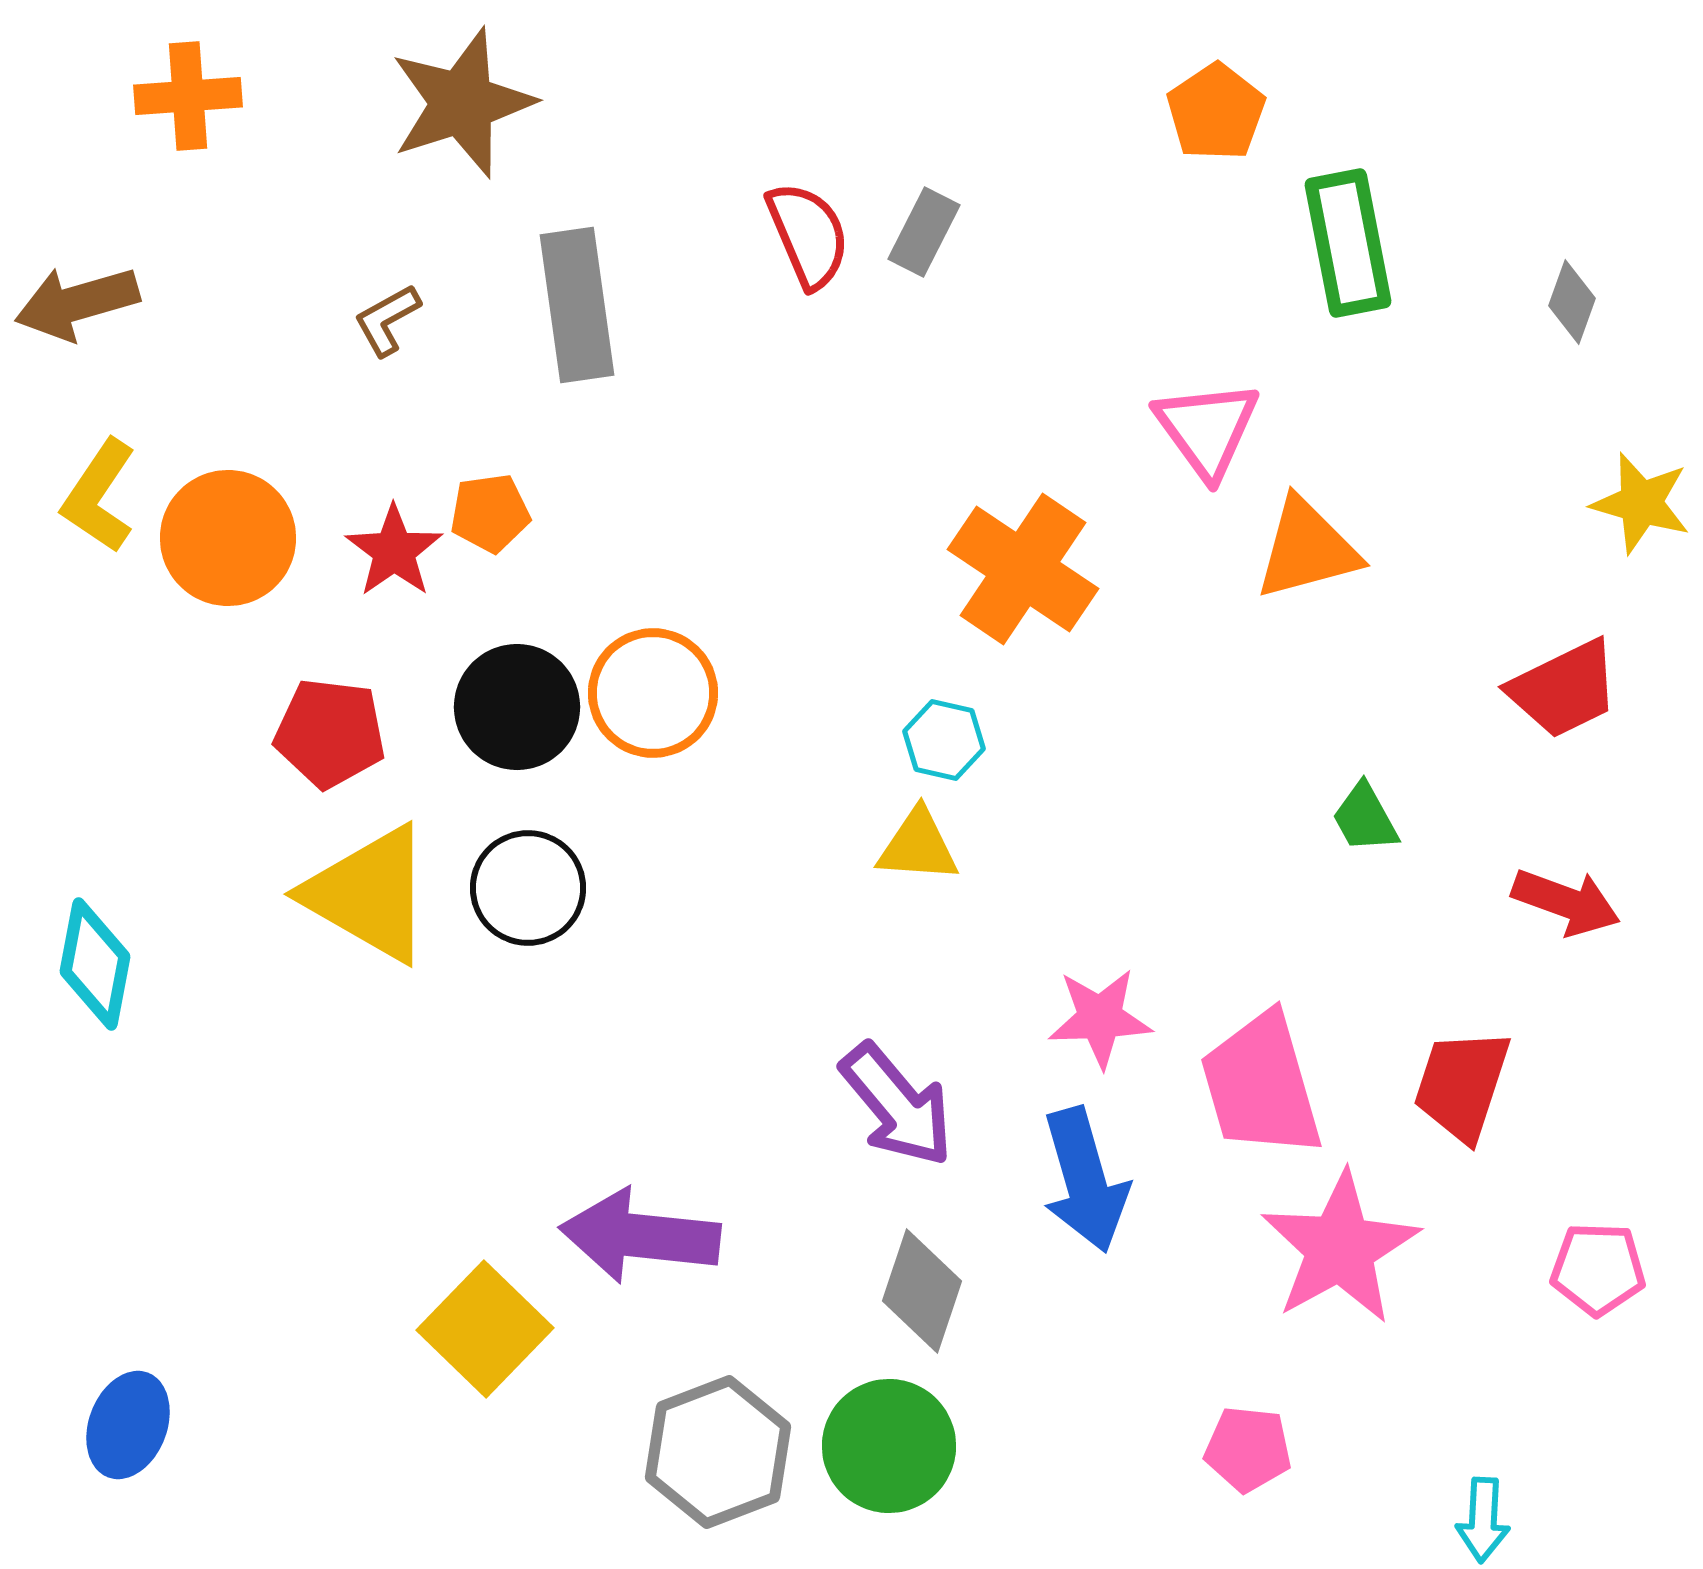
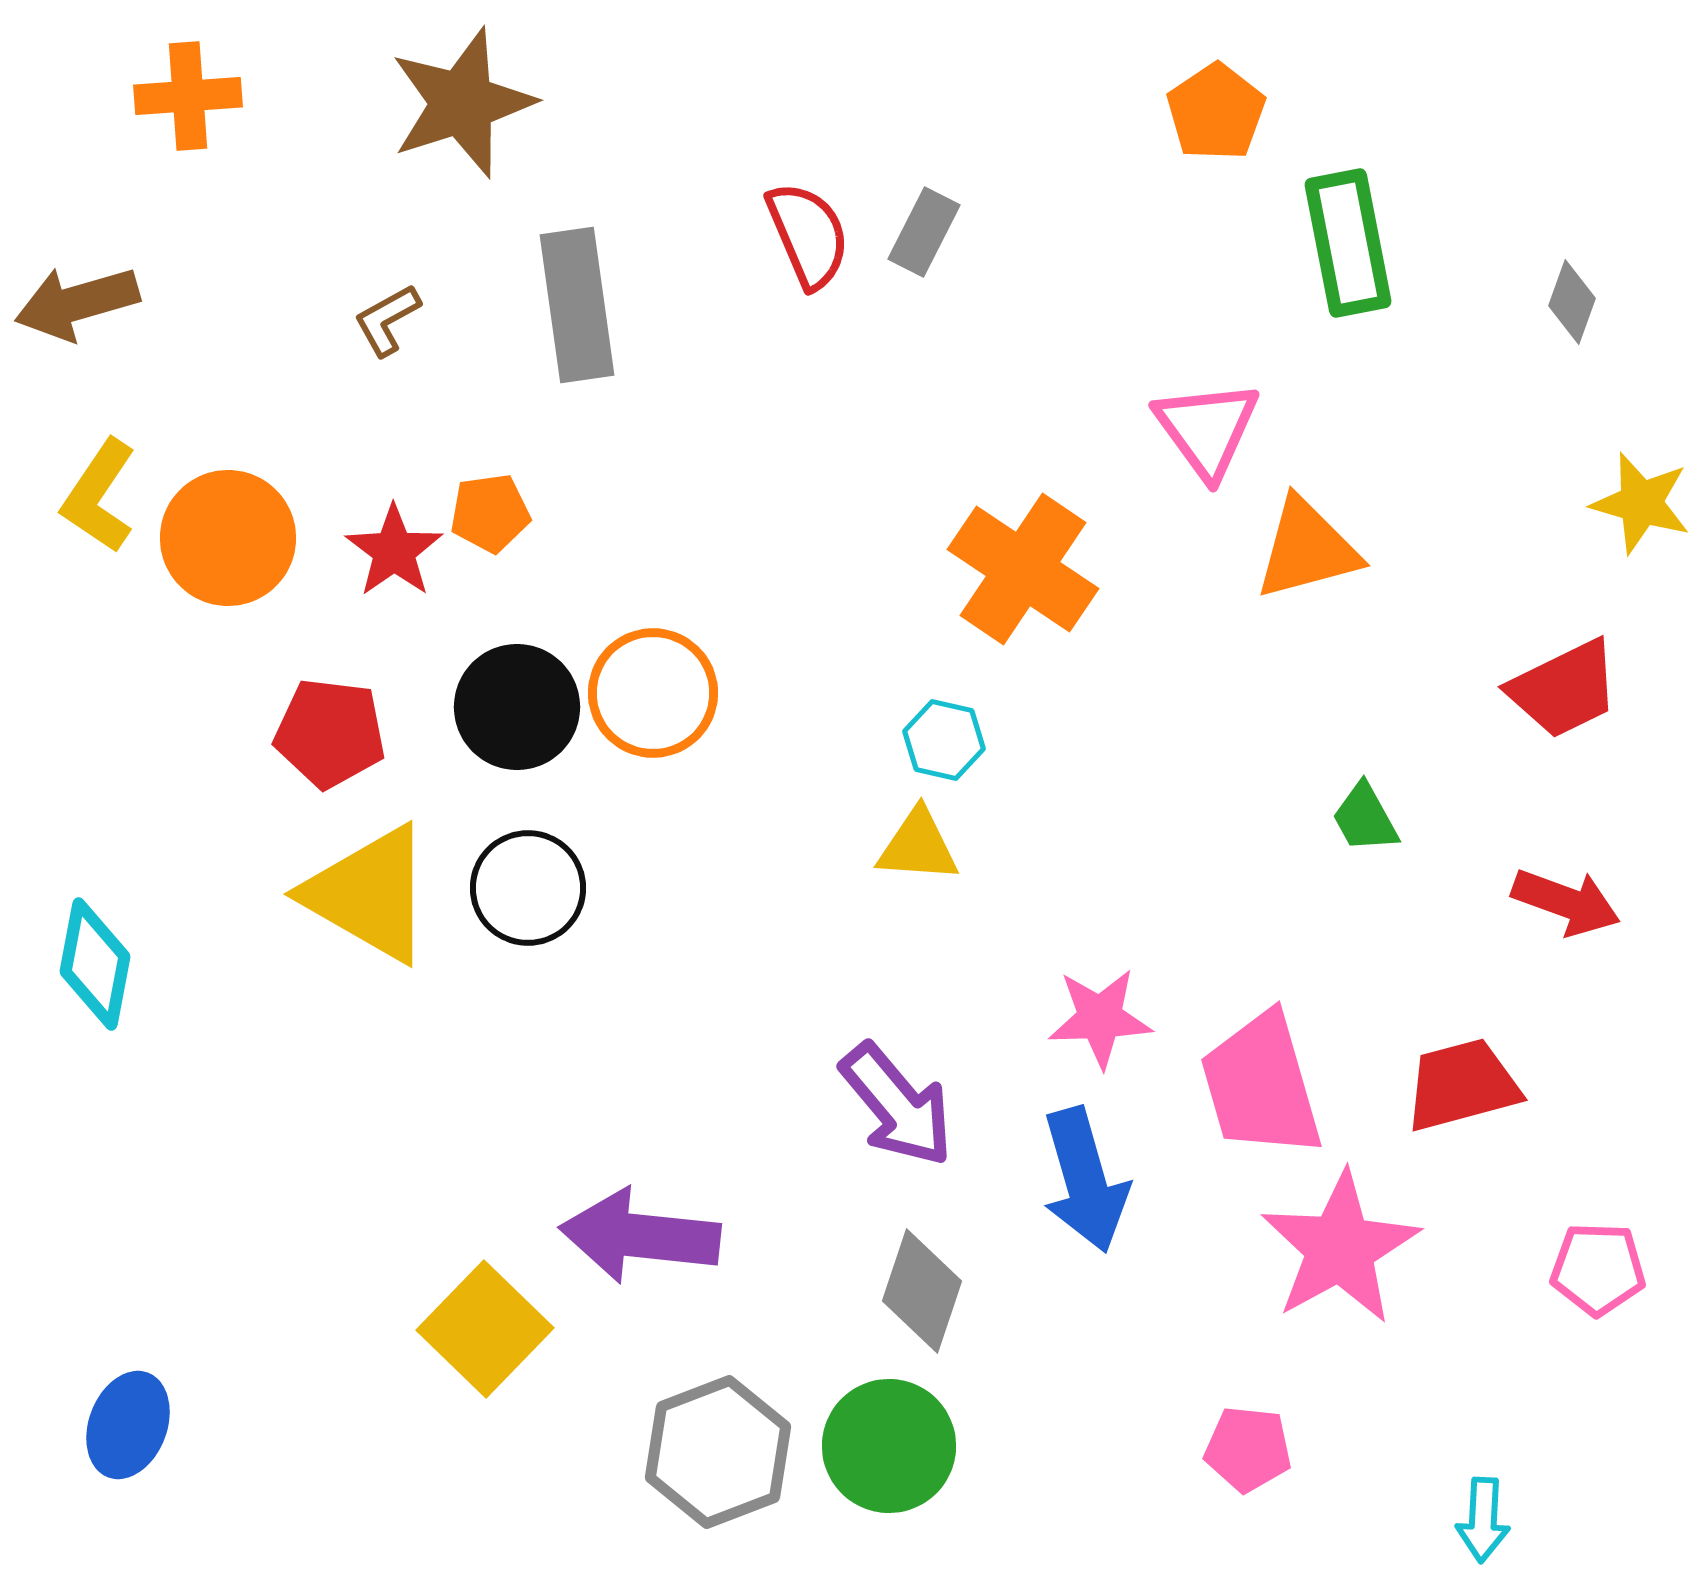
red trapezoid at (1462, 1085): rotated 57 degrees clockwise
